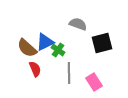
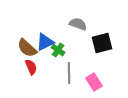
red semicircle: moved 4 px left, 2 px up
